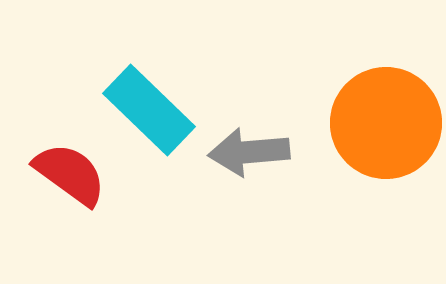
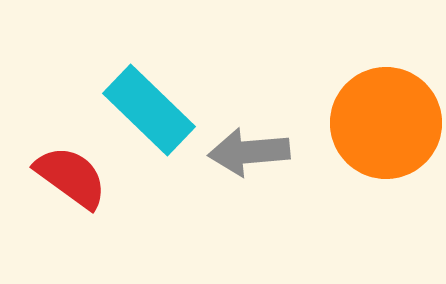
red semicircle: moved 1 px right, 3 px down
